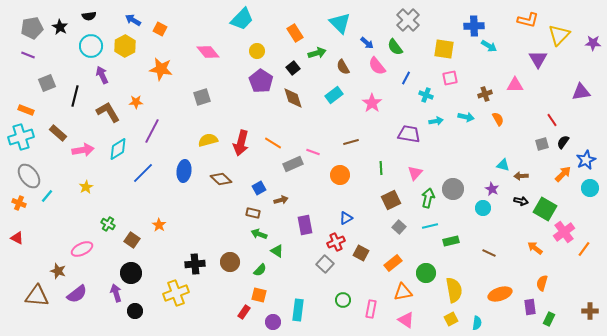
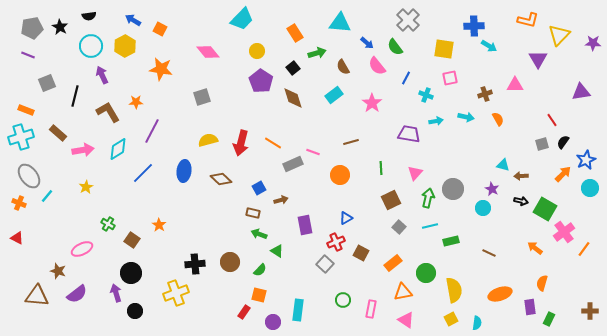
cyan triangle at (340, 23): rotated 40 degrees counterclockwise
